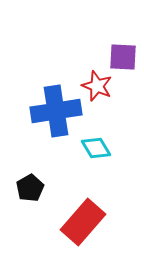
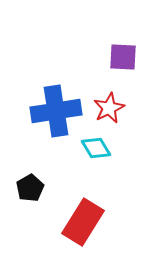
red star: moved 12 px right, 22 px down; rotated 24 degrees clockwise
red rectangle: rotated 9 degrees counterclockwise
